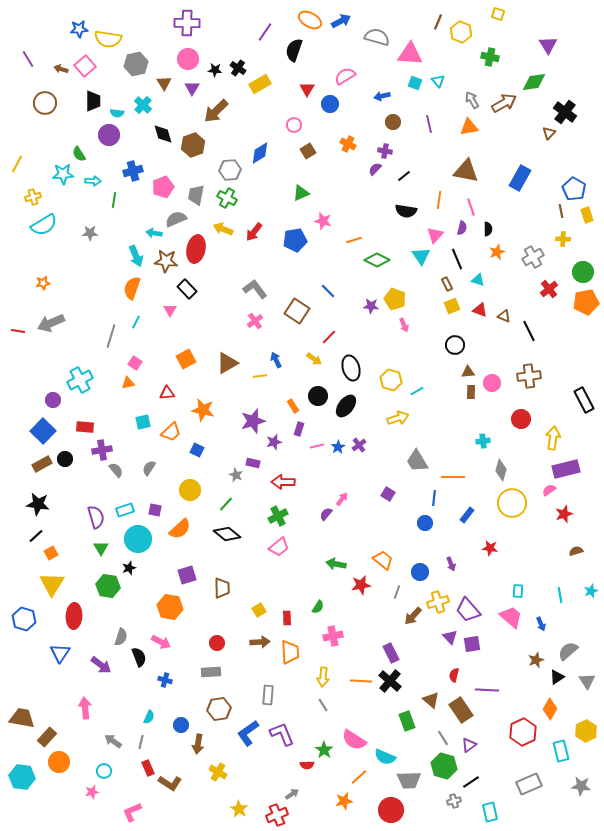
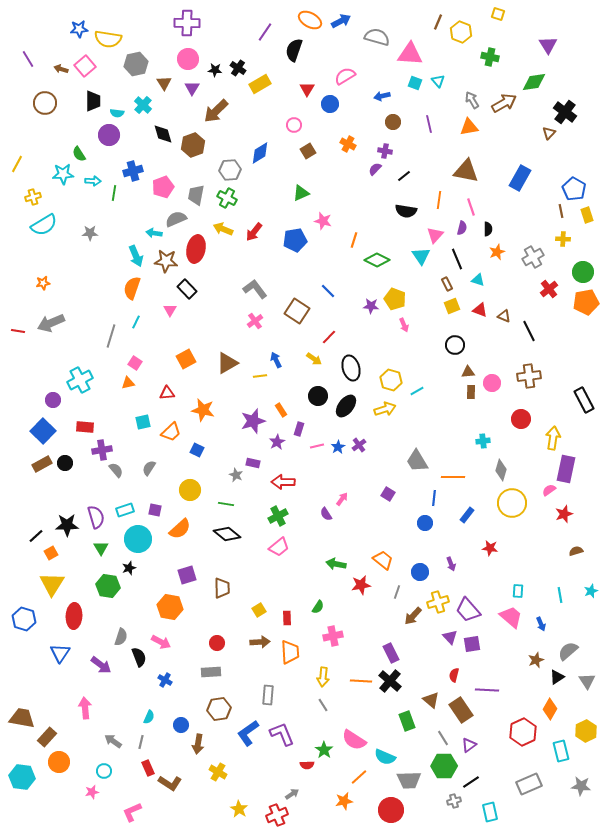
green line at (114, 200): moved 7 px up
orange line at (354, 240): rotated 56 degrees counterclockwise
orange rectangle at (293, 406): moved 12 px left, 4 px down
yellow arrow at (398, 418): moved 13 px left, 9 px up
purple star at (274, 442): moved 3 px right; rotated 14 degrees counterclockwise
black circle at (65, 459): moved 4 px down
purple rectangle at (566, 469): rotated 64 degrees counterclockwise
black star at (38, 504): moved 29 px right, 21 px down; rotated 10 degrees counterclockwise
green line at (226, 504): rotated 56 degrees clockwise
purple semicircle at (326, 514): rotated 72 degrees counterclockwise
blue cross at (165, 680): rotated 16 degrees clockwise
green hexagon at (444, 766): rotated 15 degrees counterclockwise
